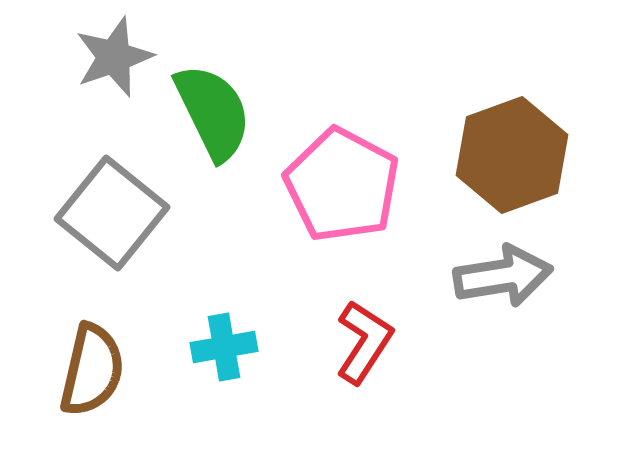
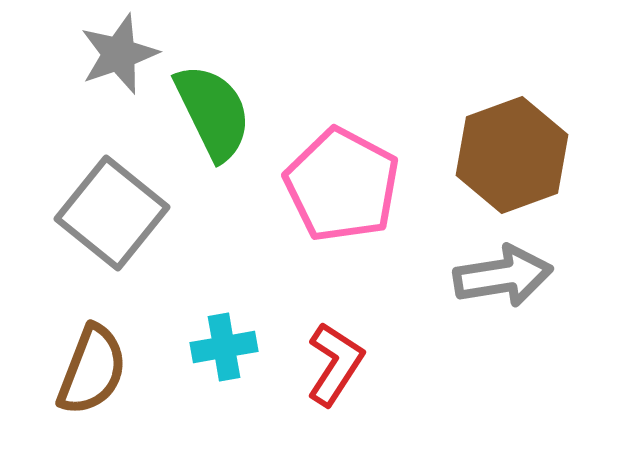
gray star: moved 5 px right, 3 px up
red L-shape: moved 29 px left, 22 px down
brown semicircle: rotated 8 degrees clockwise
